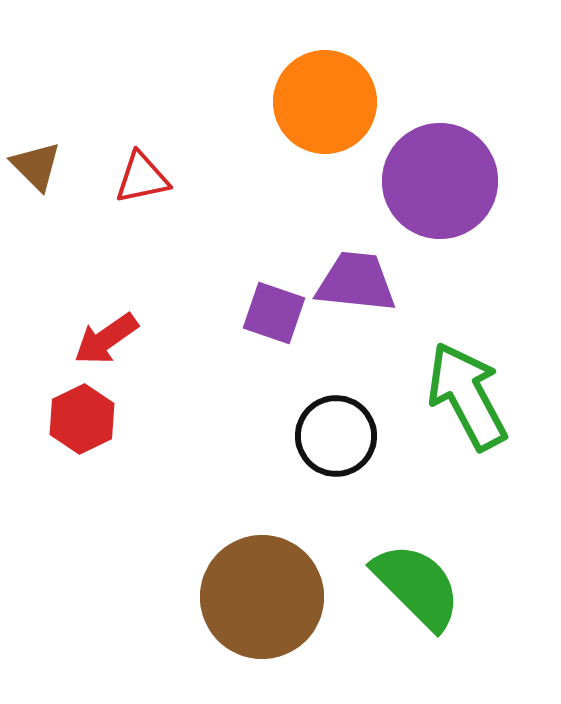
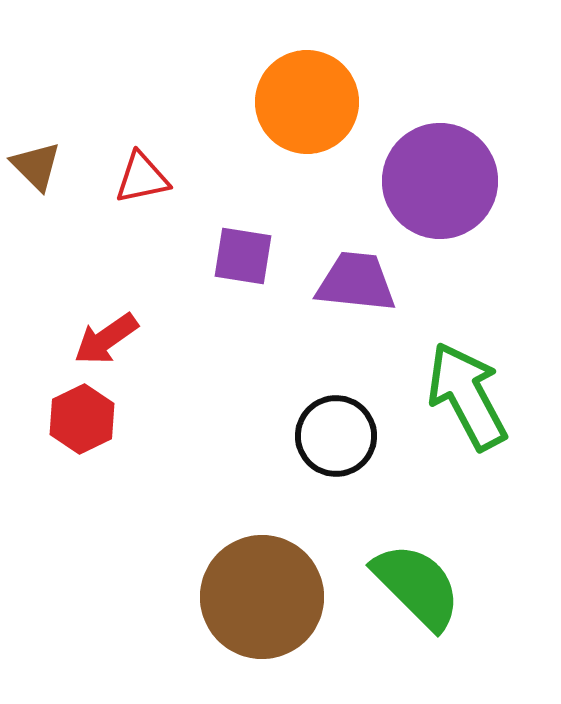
orange circle: moved 18 px left
purple square: moved 31 px left, 57 px up; rotated 10 degrees counterclockwise
